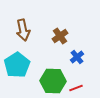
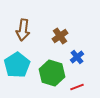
brown arrow: rotated 20 degrees clockwise
green hexagon: moved 1 px left, 8 px up; rotated 15 degrees clockwise
red line: moved 1 px right, 1 px up
